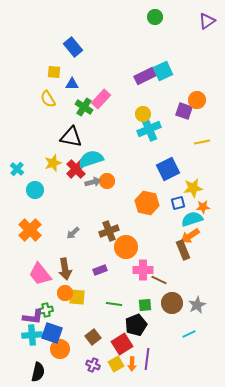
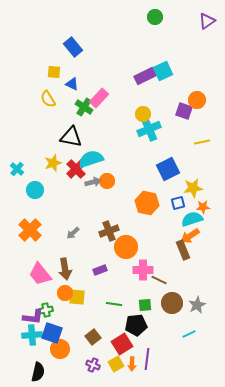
blue triangle at (72, 84): rotated 24 degrees clockwise
pink rectangle at (101, 99): moved 2 px left, 1 px up
black pentagon at (136, 325): rotated 15 degrees clockwise
